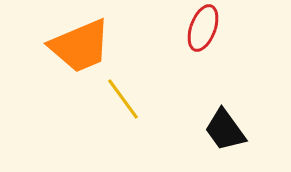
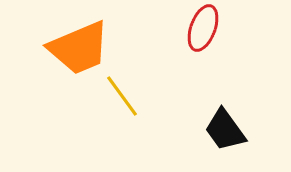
orange trapezoid: moved 1 px left, 2 px down
yellow line: moved 1 px left, 3 px up
